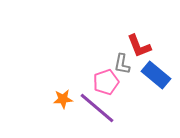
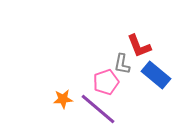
purple line: moved 1 px right, 1 px down
